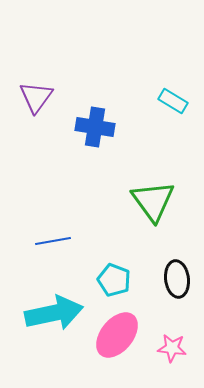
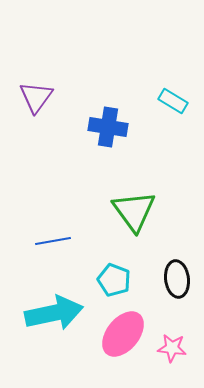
blue cross: moved 13 px right
green triangle: moved 19 px left, 10 px down
pink ellipse: moved 6 px right, 1 px up
